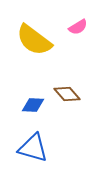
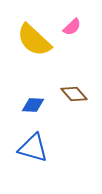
pink semicircle: moved 6 px left; rotated 12 degrees counterclockwise
yellow semicircle: rotated 6 degrees clockwise
brown diamond: moved 7 px right
